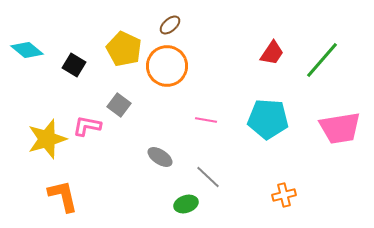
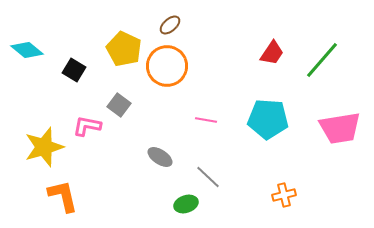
black square: moved 5 px down
yellow star: moved 3 px left, 8 px down
